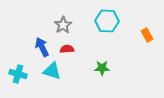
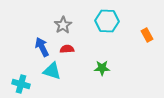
cyan cross: moved 3 px right, 10 px down
